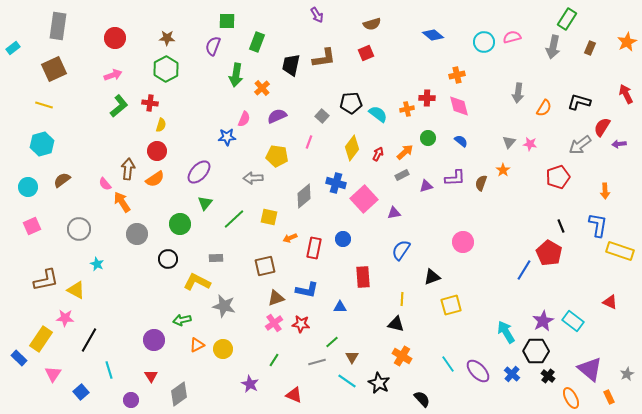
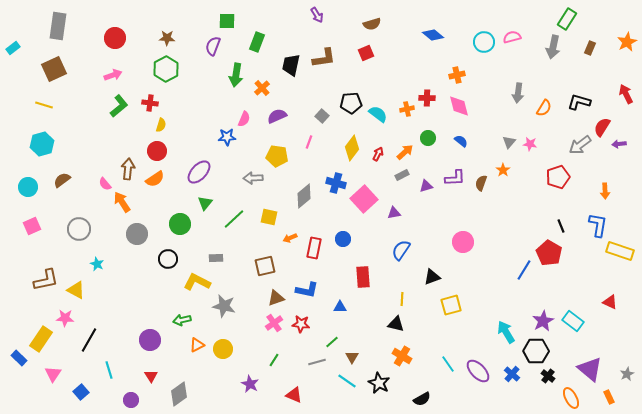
purple circle at (154, 340): moved 4 px left
black semicircle at (422, 399): rotated 102 degrees clockwise
